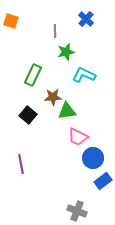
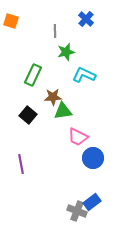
green triangle: moved 4 px left
blue rectangle: moved 11 px left, 21 px down
